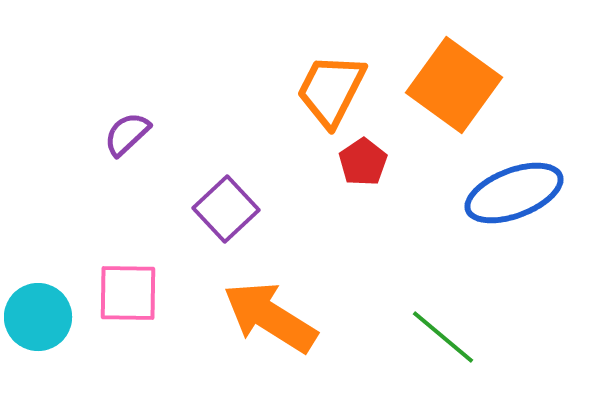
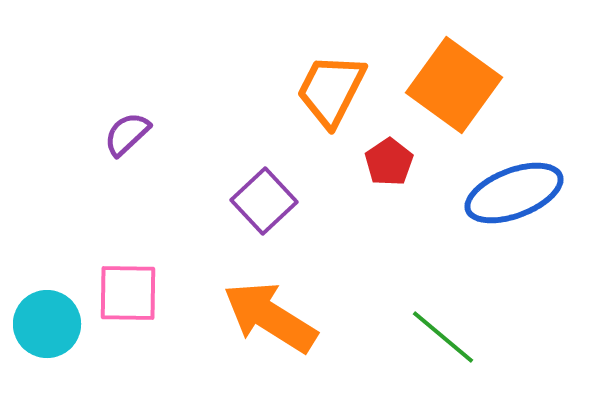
red pentagon: moved 26 px right
purple square: moved 38 px right, 8 px up
cyan circle: moved 9 px right, 7 px down
